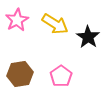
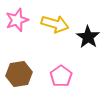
pink star: rotated 10 degrees clockwise
yellow arrow: rotated 16 degrees counterclockwise
brown hexagon: moved 1 px left
